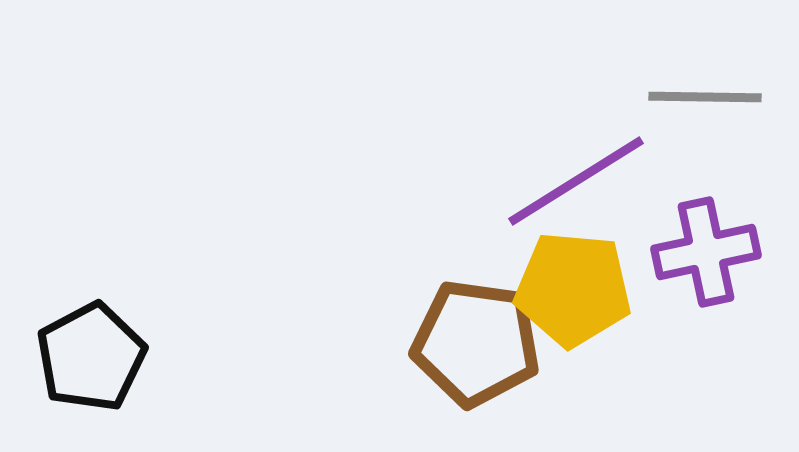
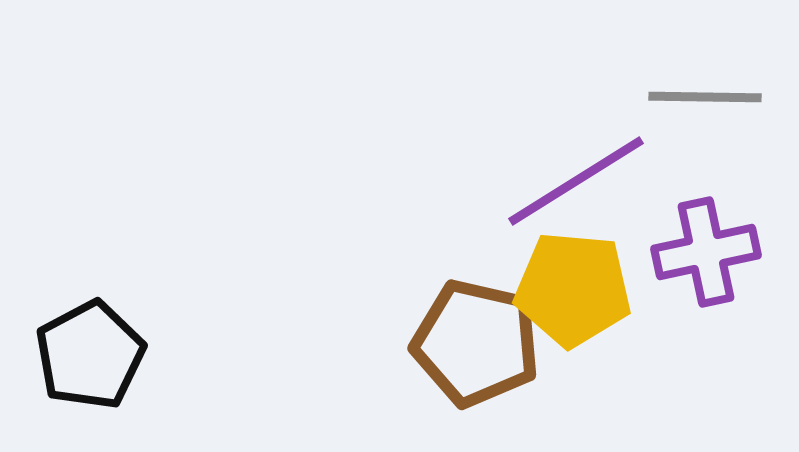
brown pentagon: rotated 5 degrees clockwise
black pentagon: moved 1 px left, 2 px up
